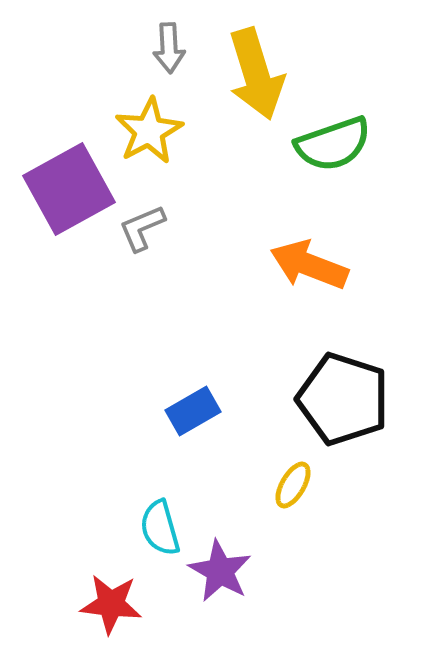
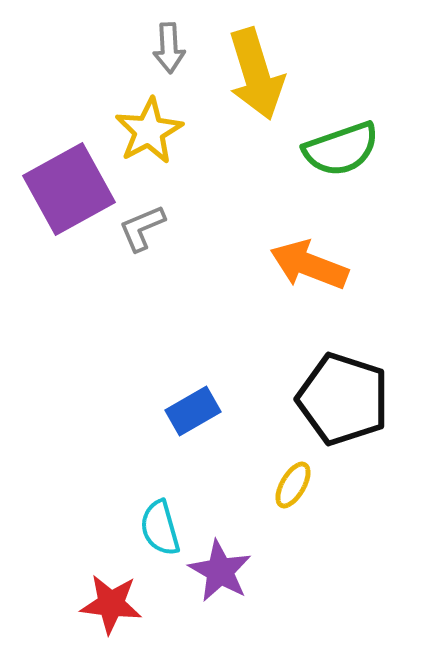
green semicircle: moved 8 px right, 5 px down
